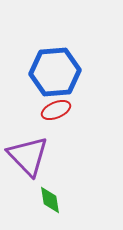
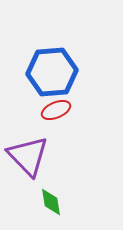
blue hexagon: moved 3 px left
green diamond: moved 1 px right, 2 px down
